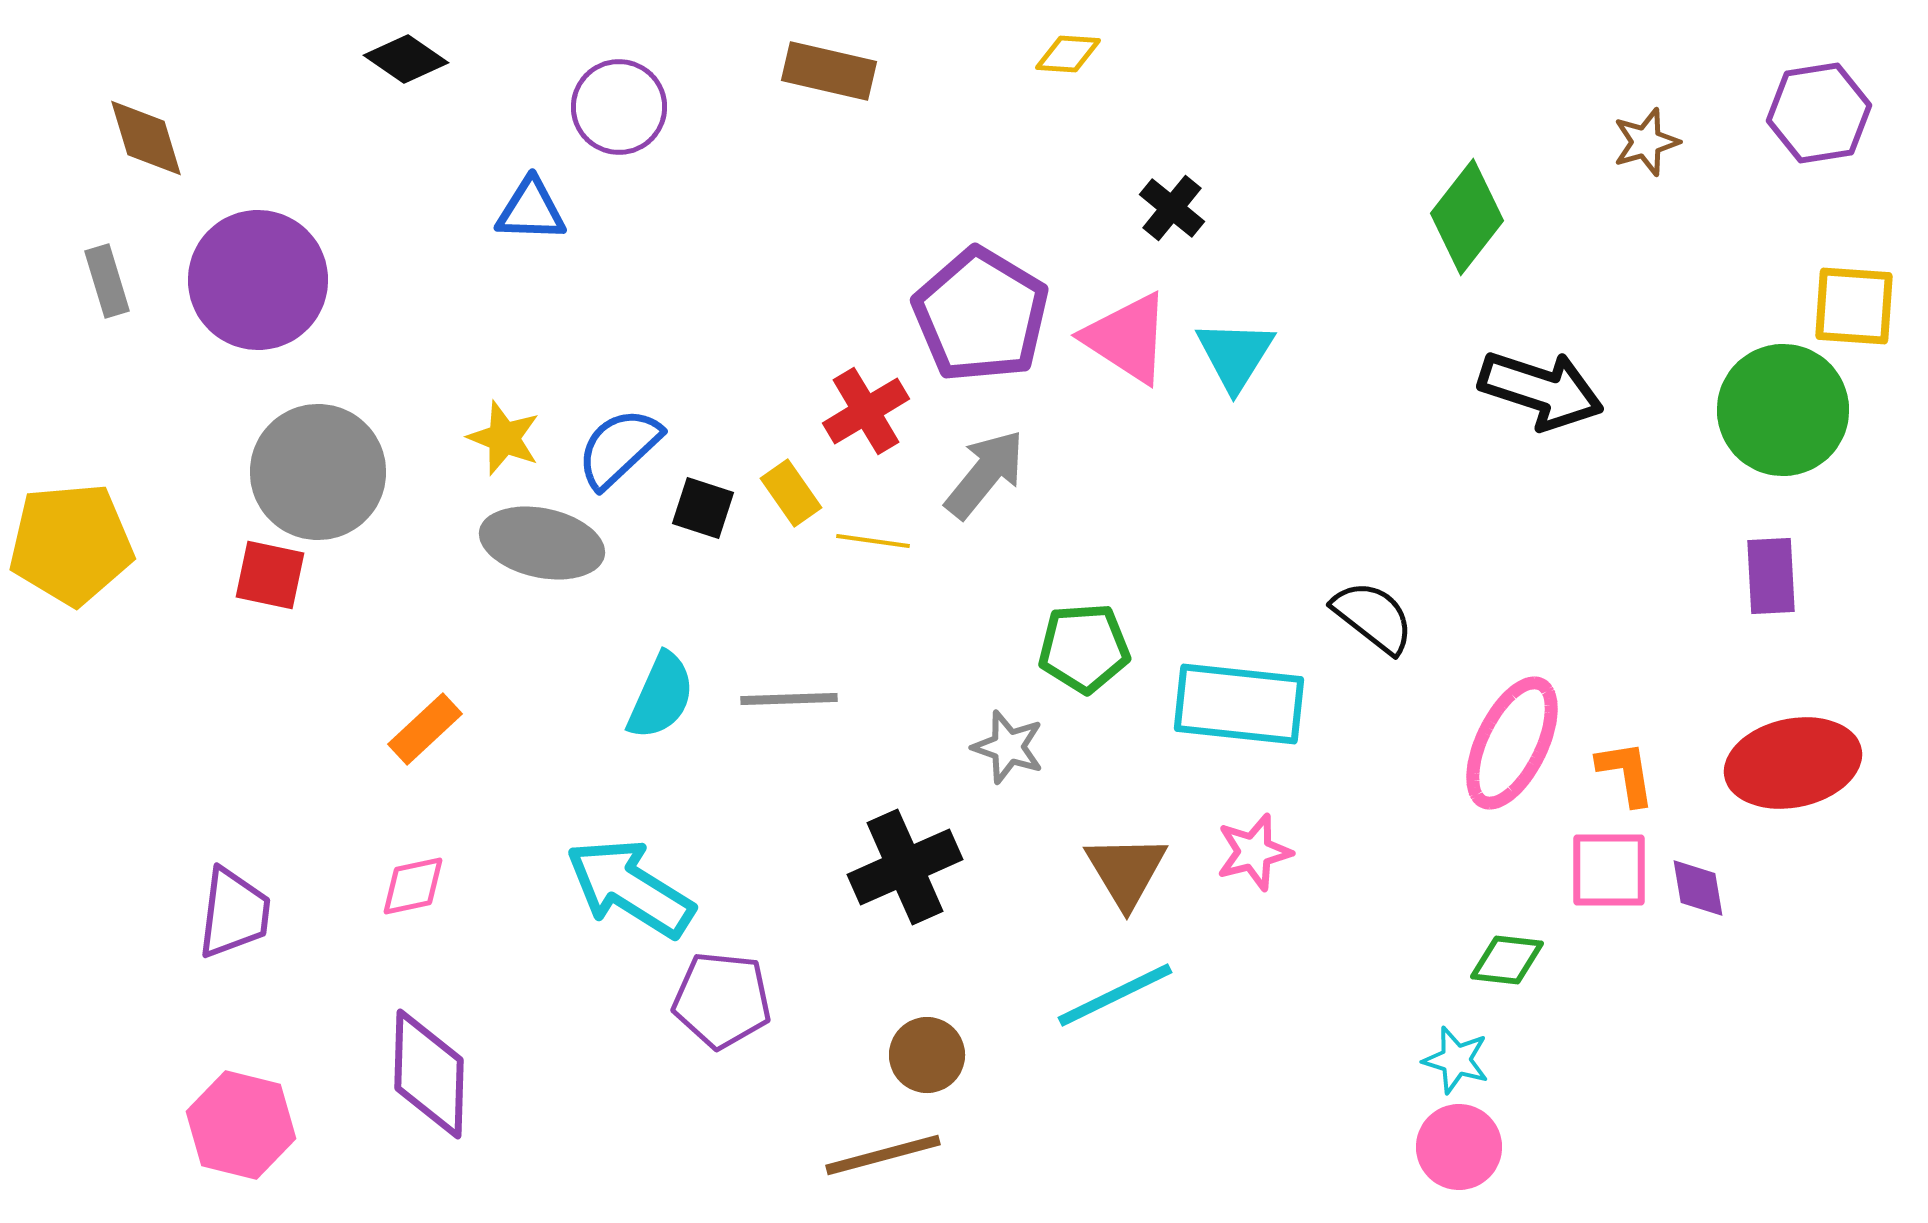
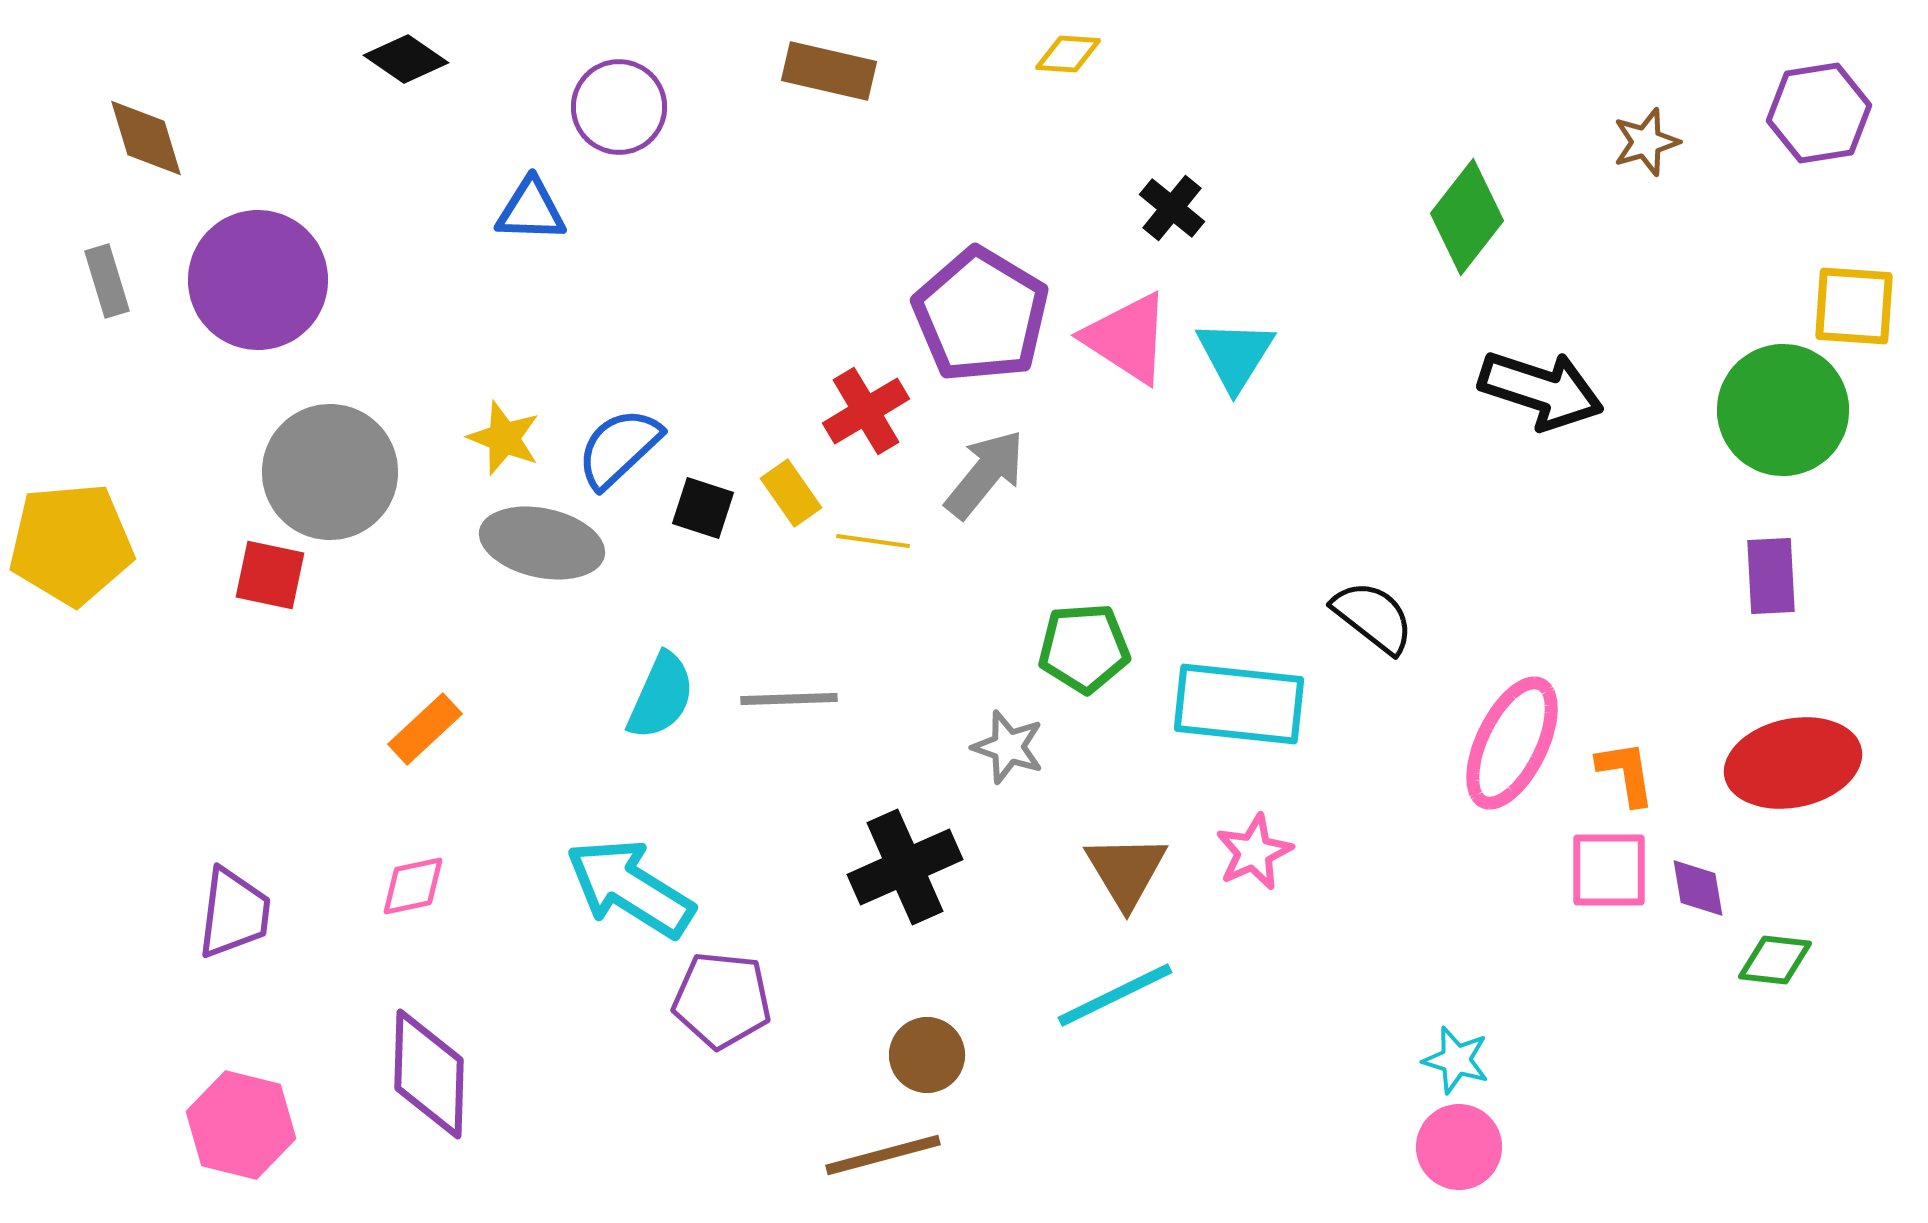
gray circle at (318, 472): moved 12 px right
pink star at (1254, 852): rotated 10 degrees counterclockwise
green diamond at (1507, 960): moved 268 px right
